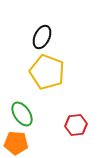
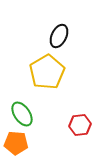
black ellipse: moved 17 px right, 1 px up
yellow pentagon: rotated 20 degrees clockwise
red hexagon: moved 4 px right
